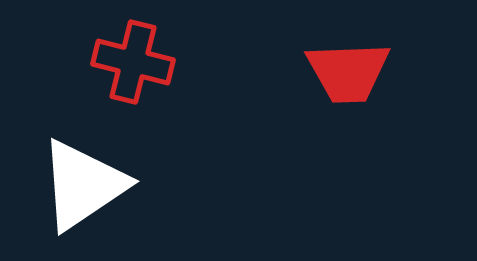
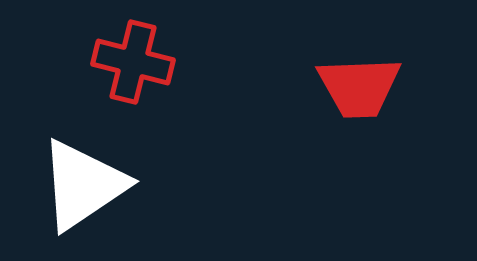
red trapezoid: moved 11 px right, 15 px down
